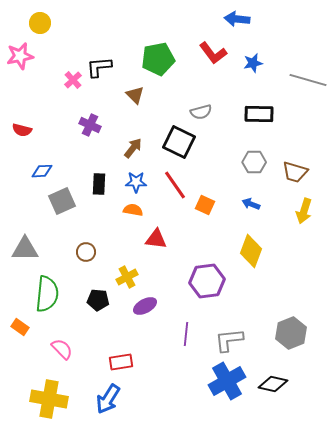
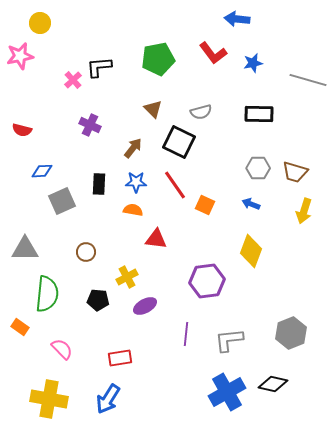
brown triangle at (135, 95): moved 18 px right, 14 px down
gray hexagon at (254, 162): moved 4 px right, 6 px down
red rectangle at (121, 362): moved 1 px left, 4 px up
blue cross at (227, 381): moved 11 px down
